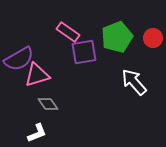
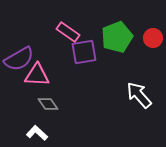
pink triangle: rotated 20 degrees clockwise
white arrow: moved 5 px right, 13 px down
white L-shape: rotated 115 degrees counterclockwise
